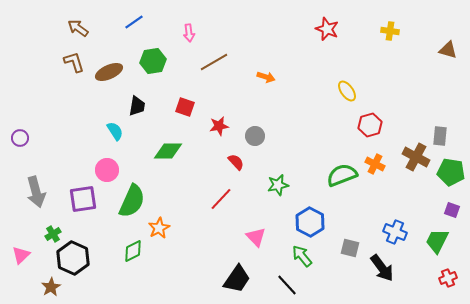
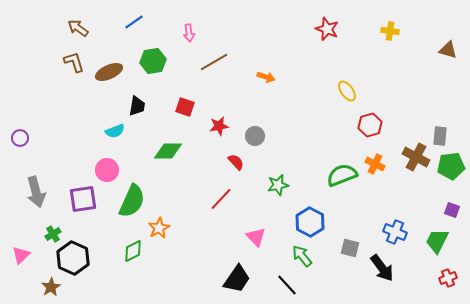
cyan semicircle at (115, 131): rotated 102 degrees clockwise
green pentagon at (451, 172): moved 6 px up; rotated 16 degrees counterclockwise
